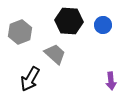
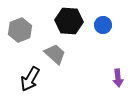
gray hexagon: moved 2 px up
purple arrow: moved 7 px right, 3 px up
